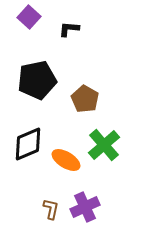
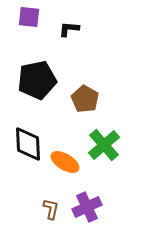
purple square: rotated 35 degrees counterclockwise
black diamond: rotated 69 degrees counterclockwise
orange ellipse: moved 1 px left, 2 px down
purple cross: moved 2 px right
